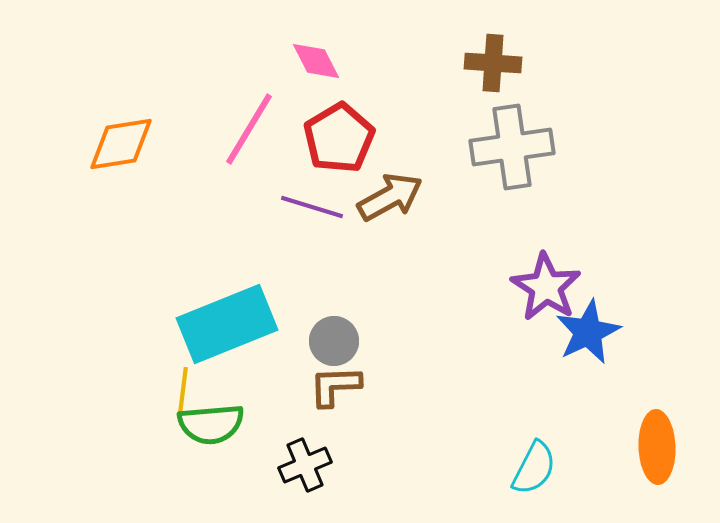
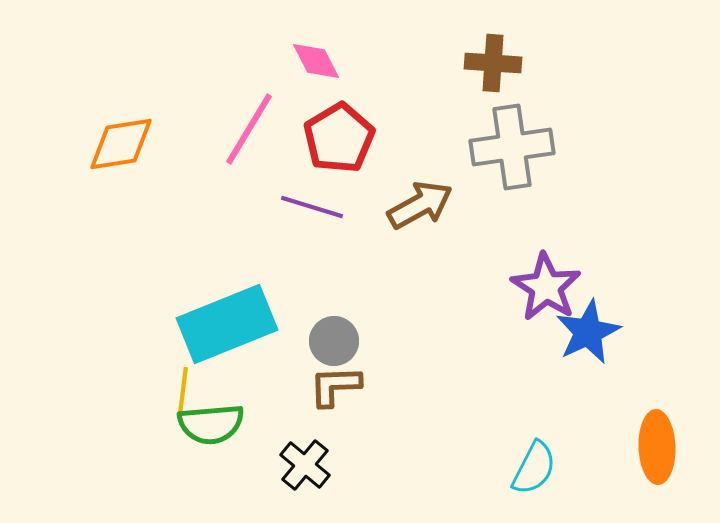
brown arrow: moved 30 px right, 8 px down
black cross: rotated 27 degrees counterclockwise
